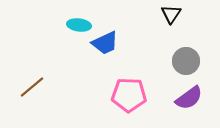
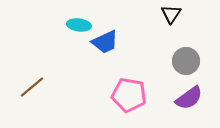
blue trapezoid: moved 1 px up
pink pentagon: rotated 8 degrees clockwise
